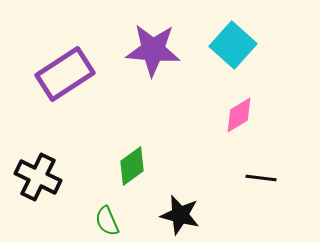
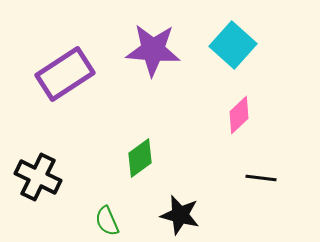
pink diamond: rotated 12 degrees counterclockwise
green diamond: moved 8 px right, 8 px up
